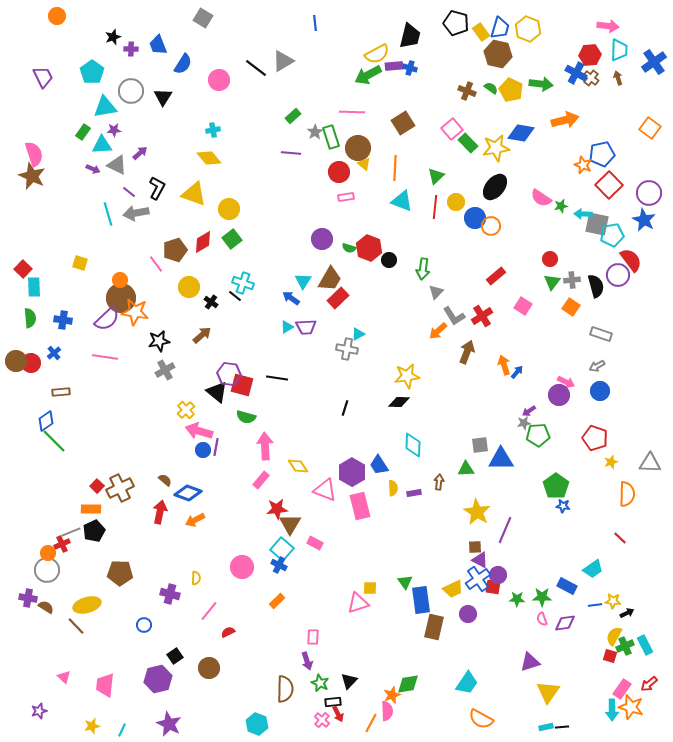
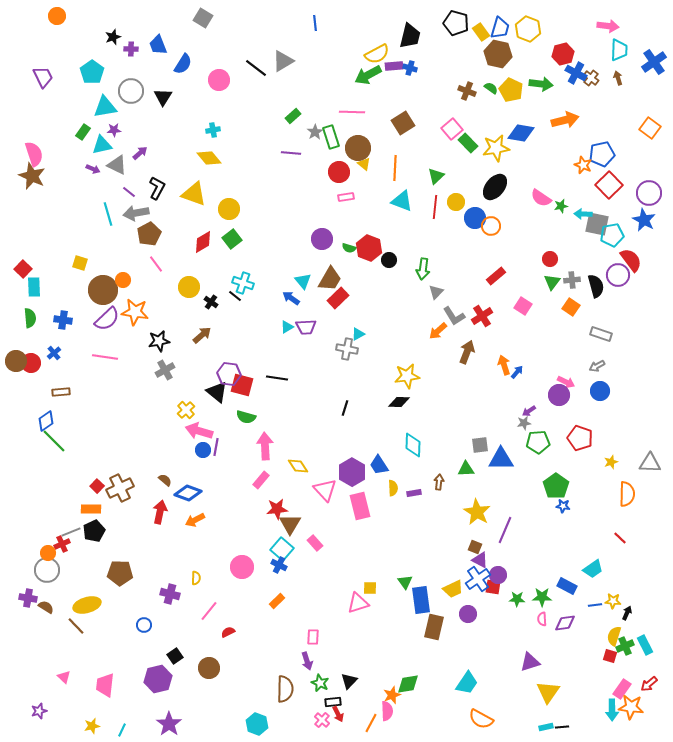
red hexagon at (590, 55): moved 27 px left, 1 px up; rotated 10 degrees counterclockwise
cyan triangle at (102, 145): rotated 10 degrees counterclockwise
brown pentagon at (175, 250): moved 26 px left, 16 px up; rotated 10 degrees counterclockwise
orange circle at (120, 280): moved 3 px right
cyan triangle at (303, 281): rotated 12 degrees counterclockwise
brown circle at (121, 298): moved 18 px left, 8 px up
green pentagon at (538, 435): moved 7 px down
red pentagon at (595, 438): moved 15 px left
pink triangle at (325, 490): rotated 25 degrees clockwise
pink rectangle at (315, 543): rotated 21 degrees clockwise
brown square at (475, 547): rotated 24 degrees clockwise
black arrow at (627, 613): rotated 40 degrees counterclockwise
pink semicircle at (542, 619): rotated 16 degrees clockwise
yellow semicircle at (614, 636): rotated 12 degrees counterclockwise
orange star at (631, 707): rotated 10 degrees counterclockwise
purple star at (169, 724): rotated 10 degrees clockwise
